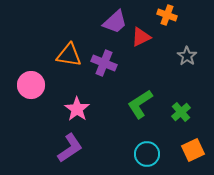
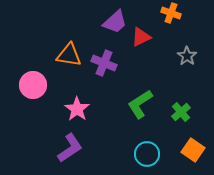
orange cross: moved 4 px right, 2 px up
pink circle: moved 2 px right
orange square: rotated 30 degrees counterclockwise
